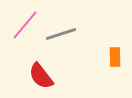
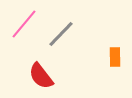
pink line: moved 1 px left, 1 px up
gray line: rotated 28 degrees counterclockwise
